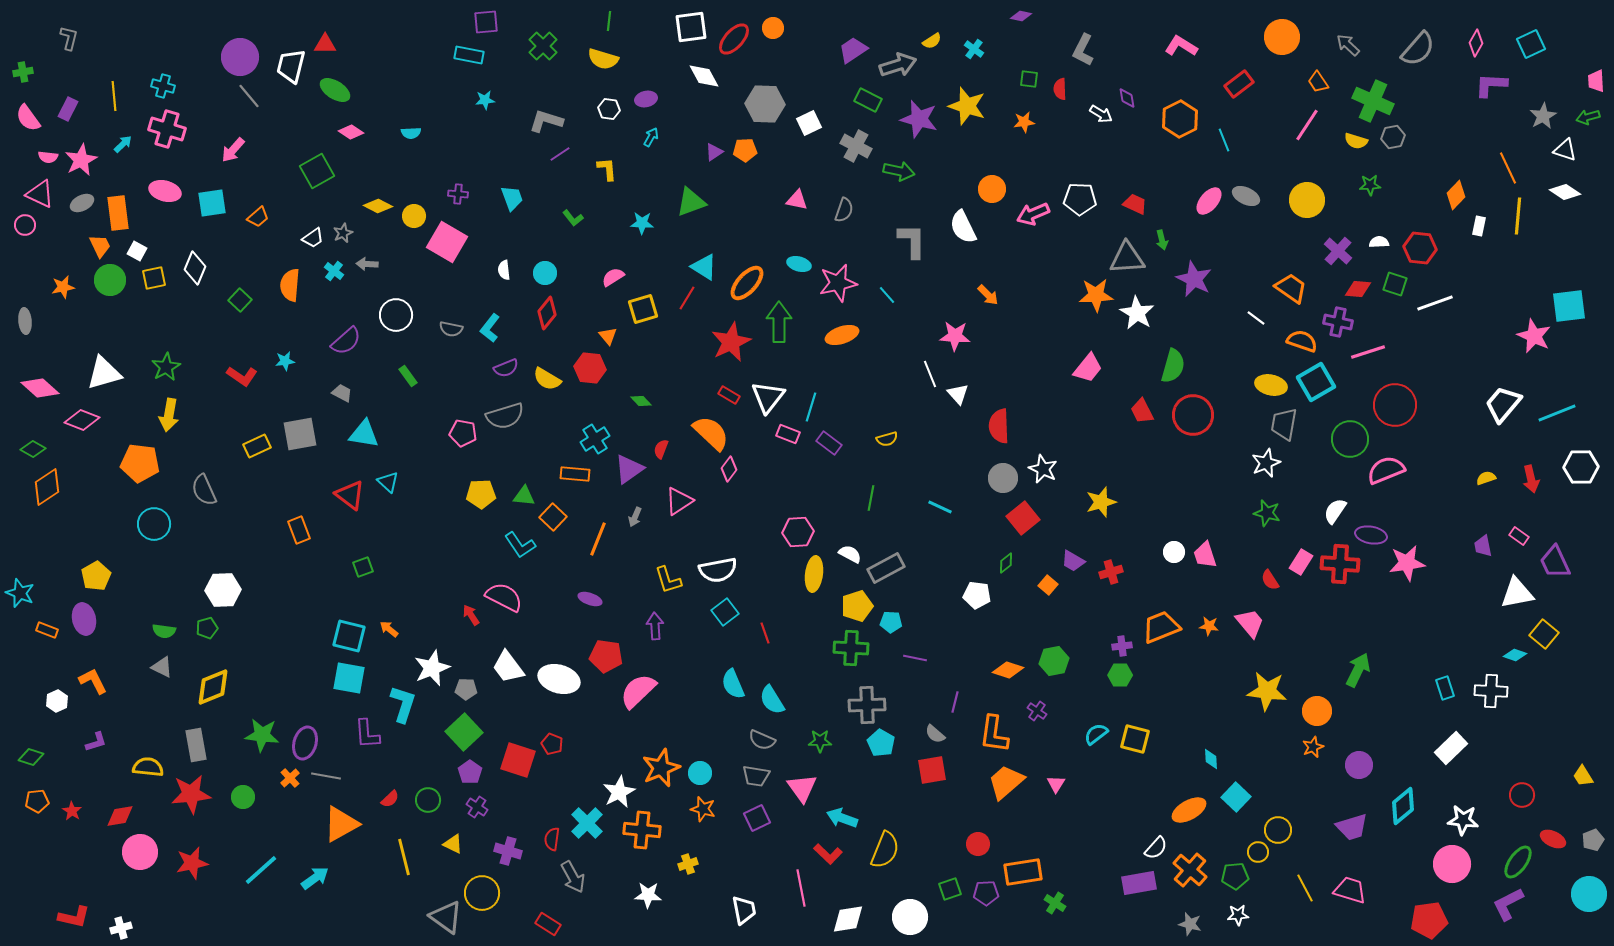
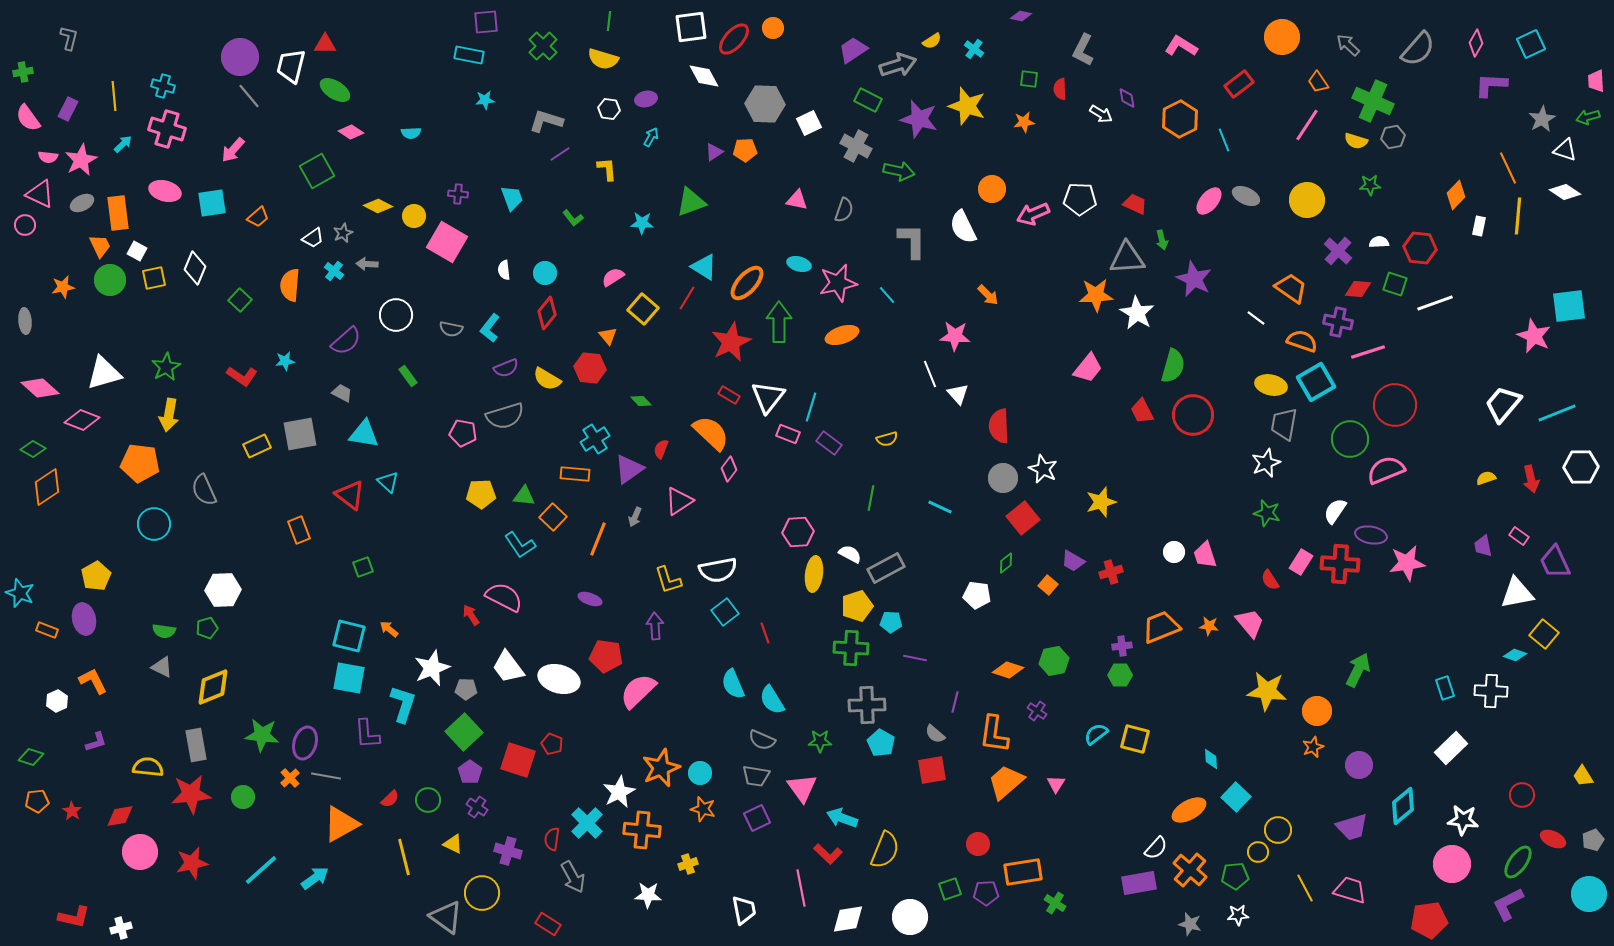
gray star at (1543, 116): moved 1 px left, 3 px down
yellow square at (643, 309): rotated 32 degrees counterclockwise
